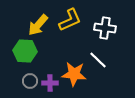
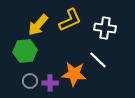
green hexagon: rotated 10 degrees counterclockwise
